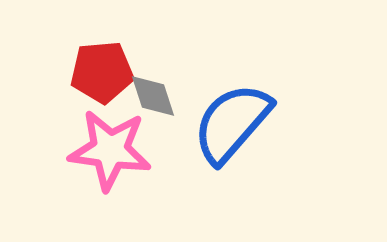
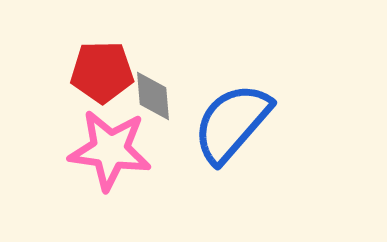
red pentagon: rotated 4 degrees clockwise
gray diamond: rotated 14 degrees clockwise
